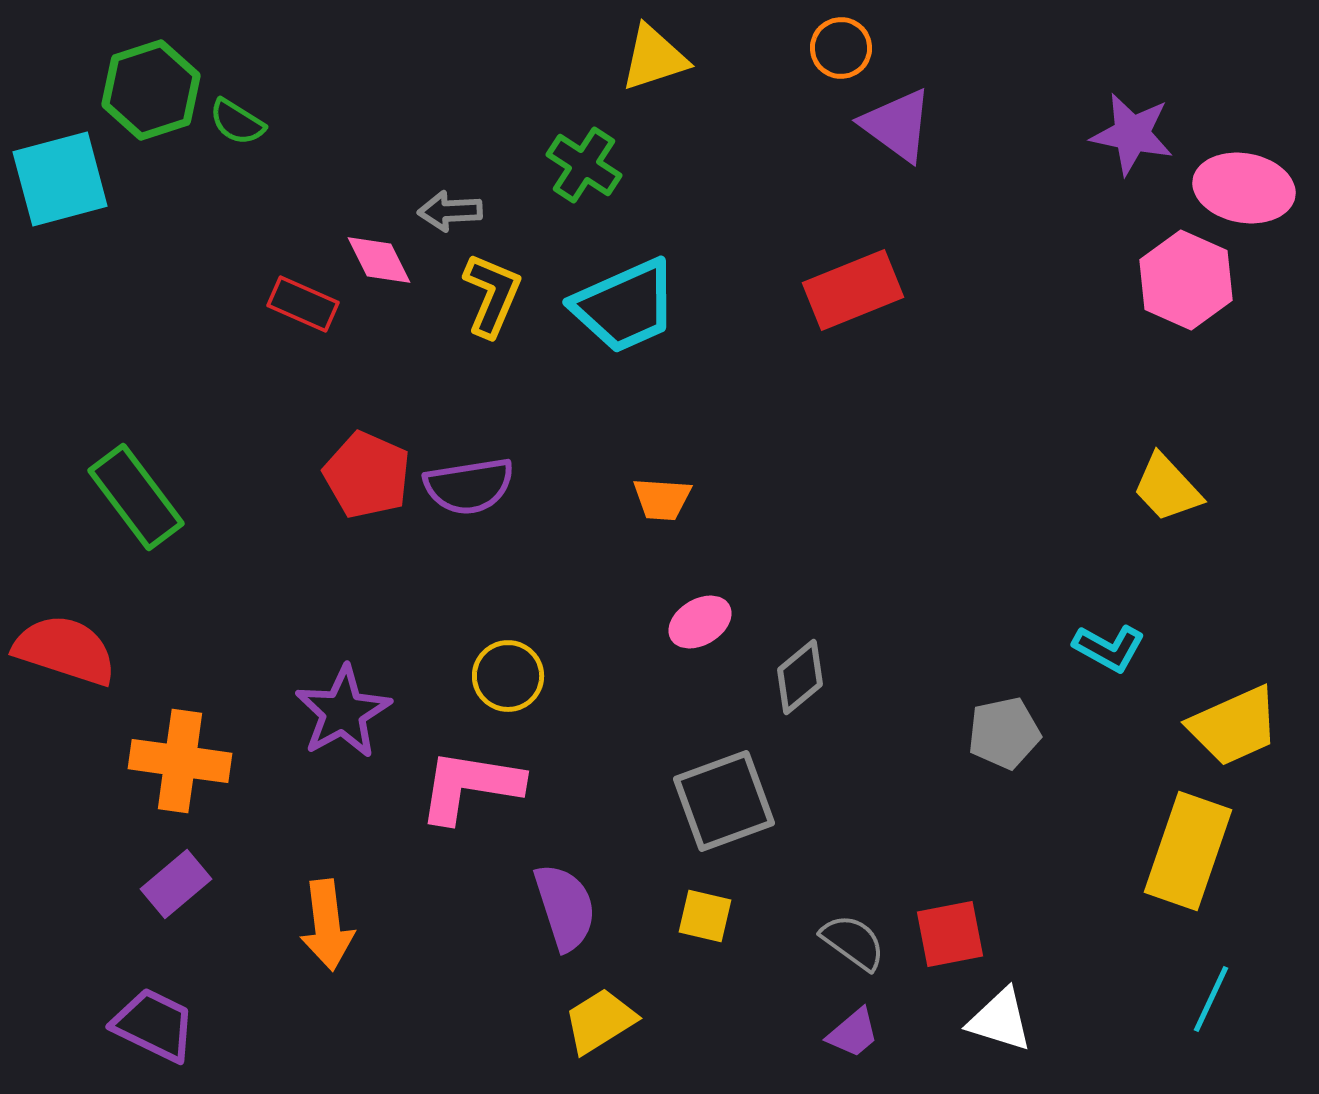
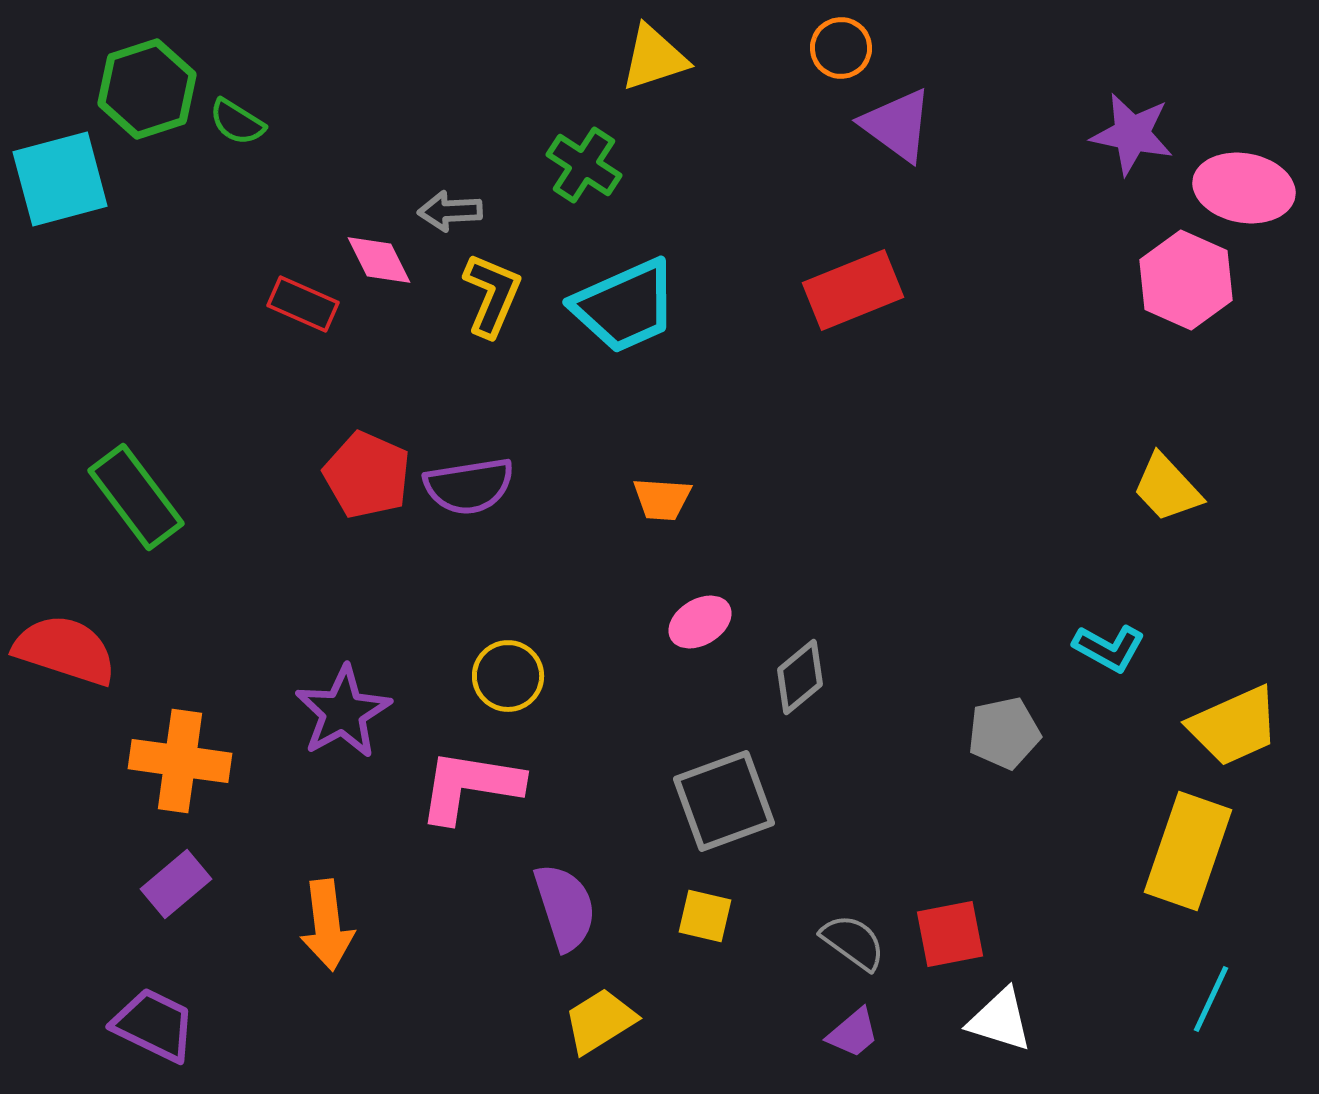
green hexagon at (151, 90): moved 4 px left, 1 px up
